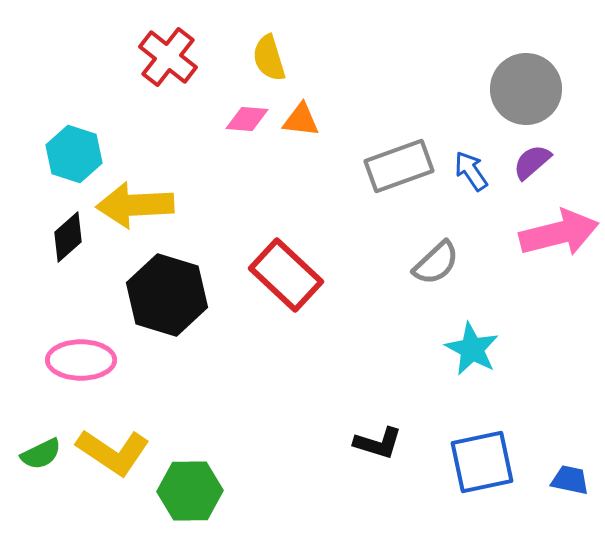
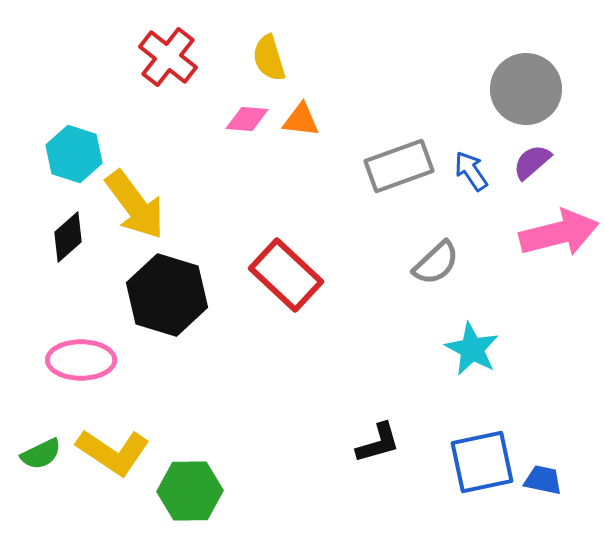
yellow arrow: rotated 124 degrees counterclockwise
black L-shape: rotated 33 degrees counterclockwise
blue trapezoid: moved 27 px left
